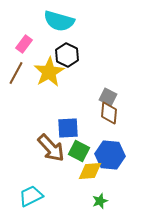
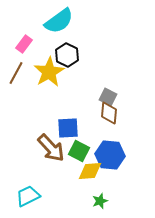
cyan semicircle: rotated 52 degrees counterclockwise
cyan trapezoid: moved 3 px left
